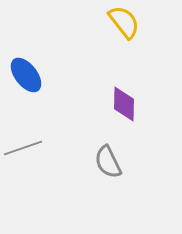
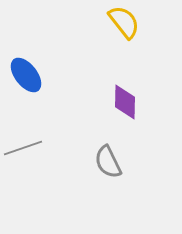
purple diamond: moved 1 px right, 2 px up
